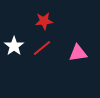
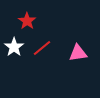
red star: moved 17 px left; rotated 30 degrees counterclockwise
white star: moved 1 px down
